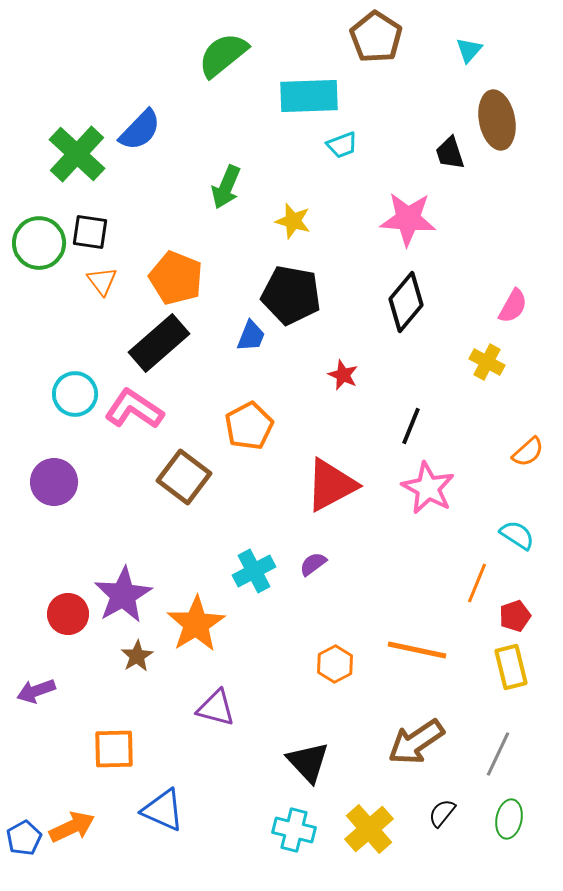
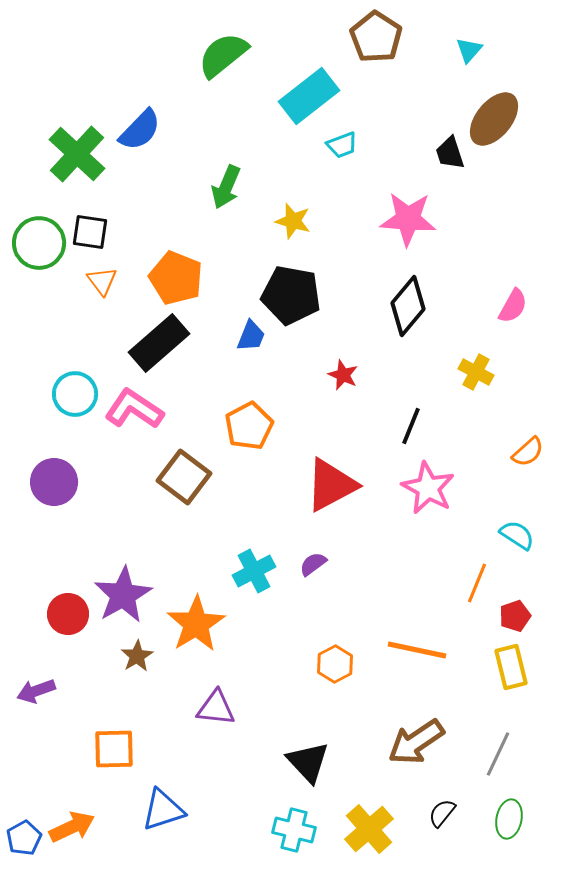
cyan rectangle at (309, 96): rotated 36 degrees counterclockwise
brown ellipse at (497, 120): moved 3 px left, 1 px up; rotated 50 degrees clockwise
black diamond at (406, 302): moved 2 px right, 4 px down
yellow cross at (487, 362): moved 11 px left, 10 px down
purple triangle at (216, 708): rotated 9 degrees counterclockwise
blue triangle at (163, 810): rotated 42 degrees counterclockwise
